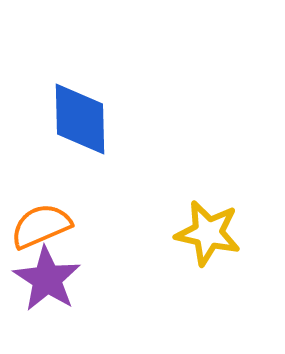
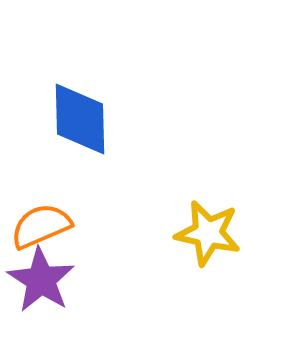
purple star: moved 6 px left, 1 px down
